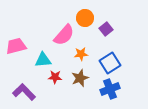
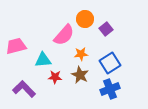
orange circle: moved 1 px down
brown star: moved 3 px up; rotated 24 degrees counterclockwise
purple L-shape: moved 3 px up
